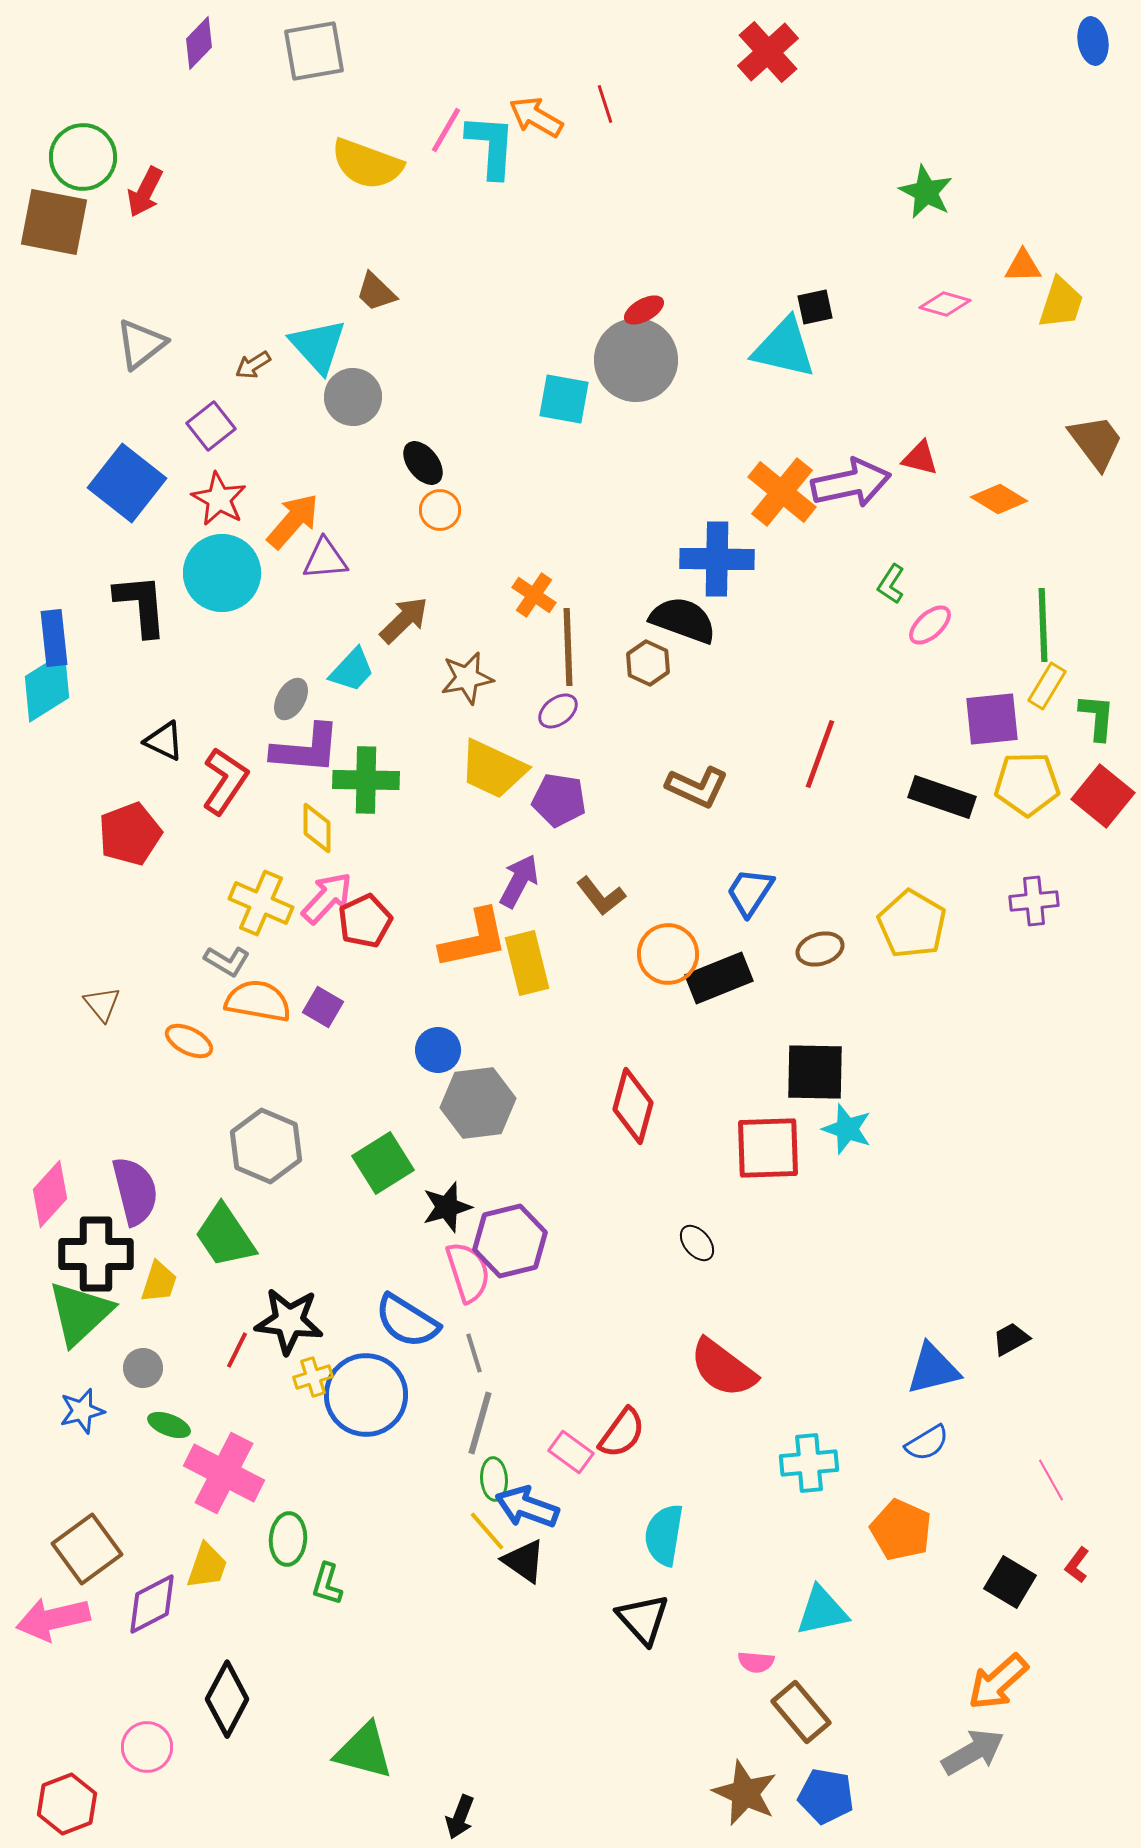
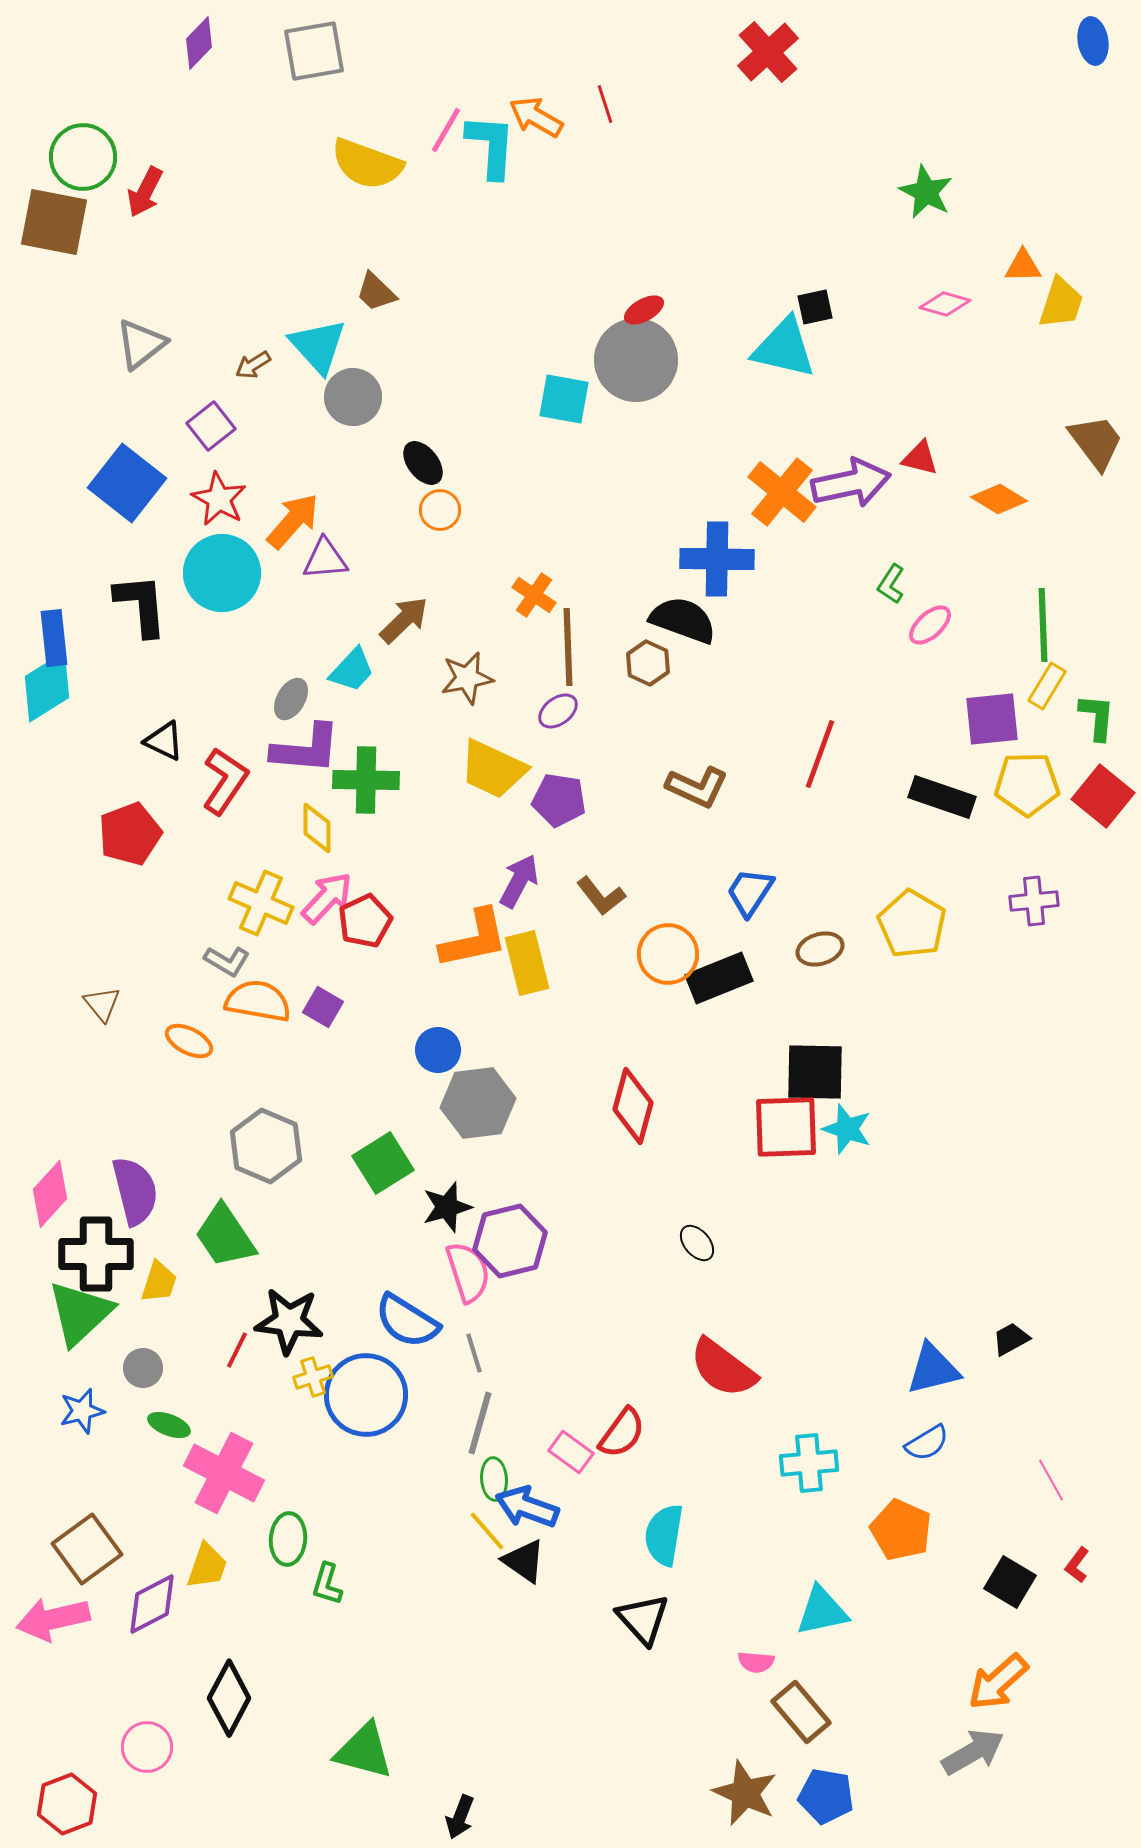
red square at (768, 1148): moved 18 px right, 21 px up
black diamond at (227, 1699): moved 2 px right, 1 px up
